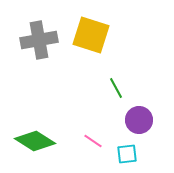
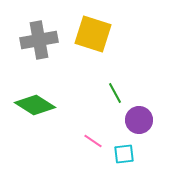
yellow square: moved 2 px right, 1 px up
green line: moved 1 px left, 5 px down
green diamond: moved 36 px up
cyan square: moved 3 px left
